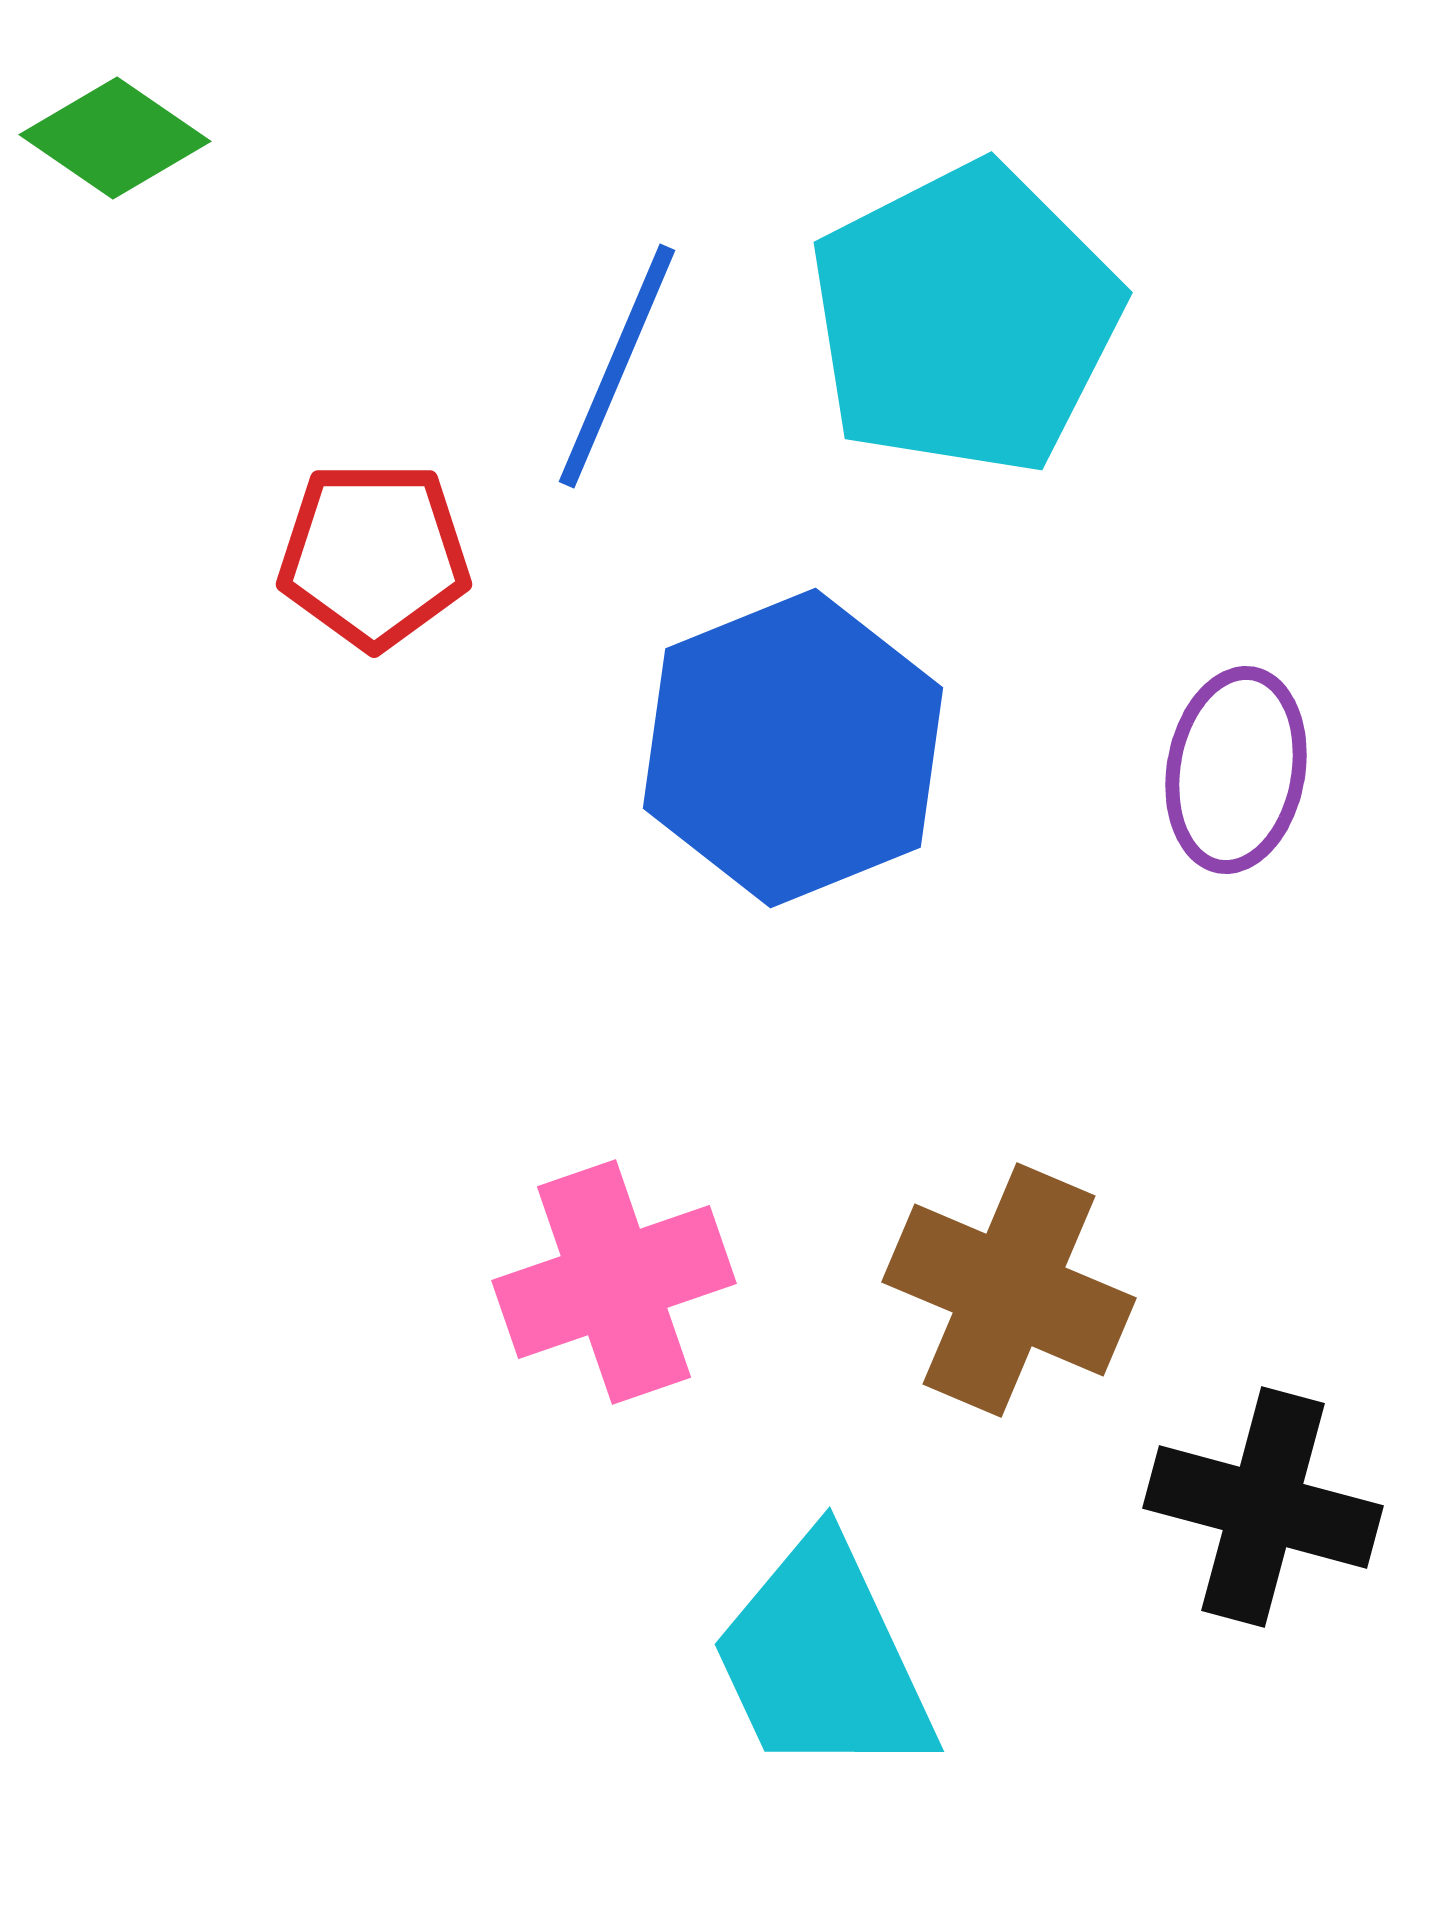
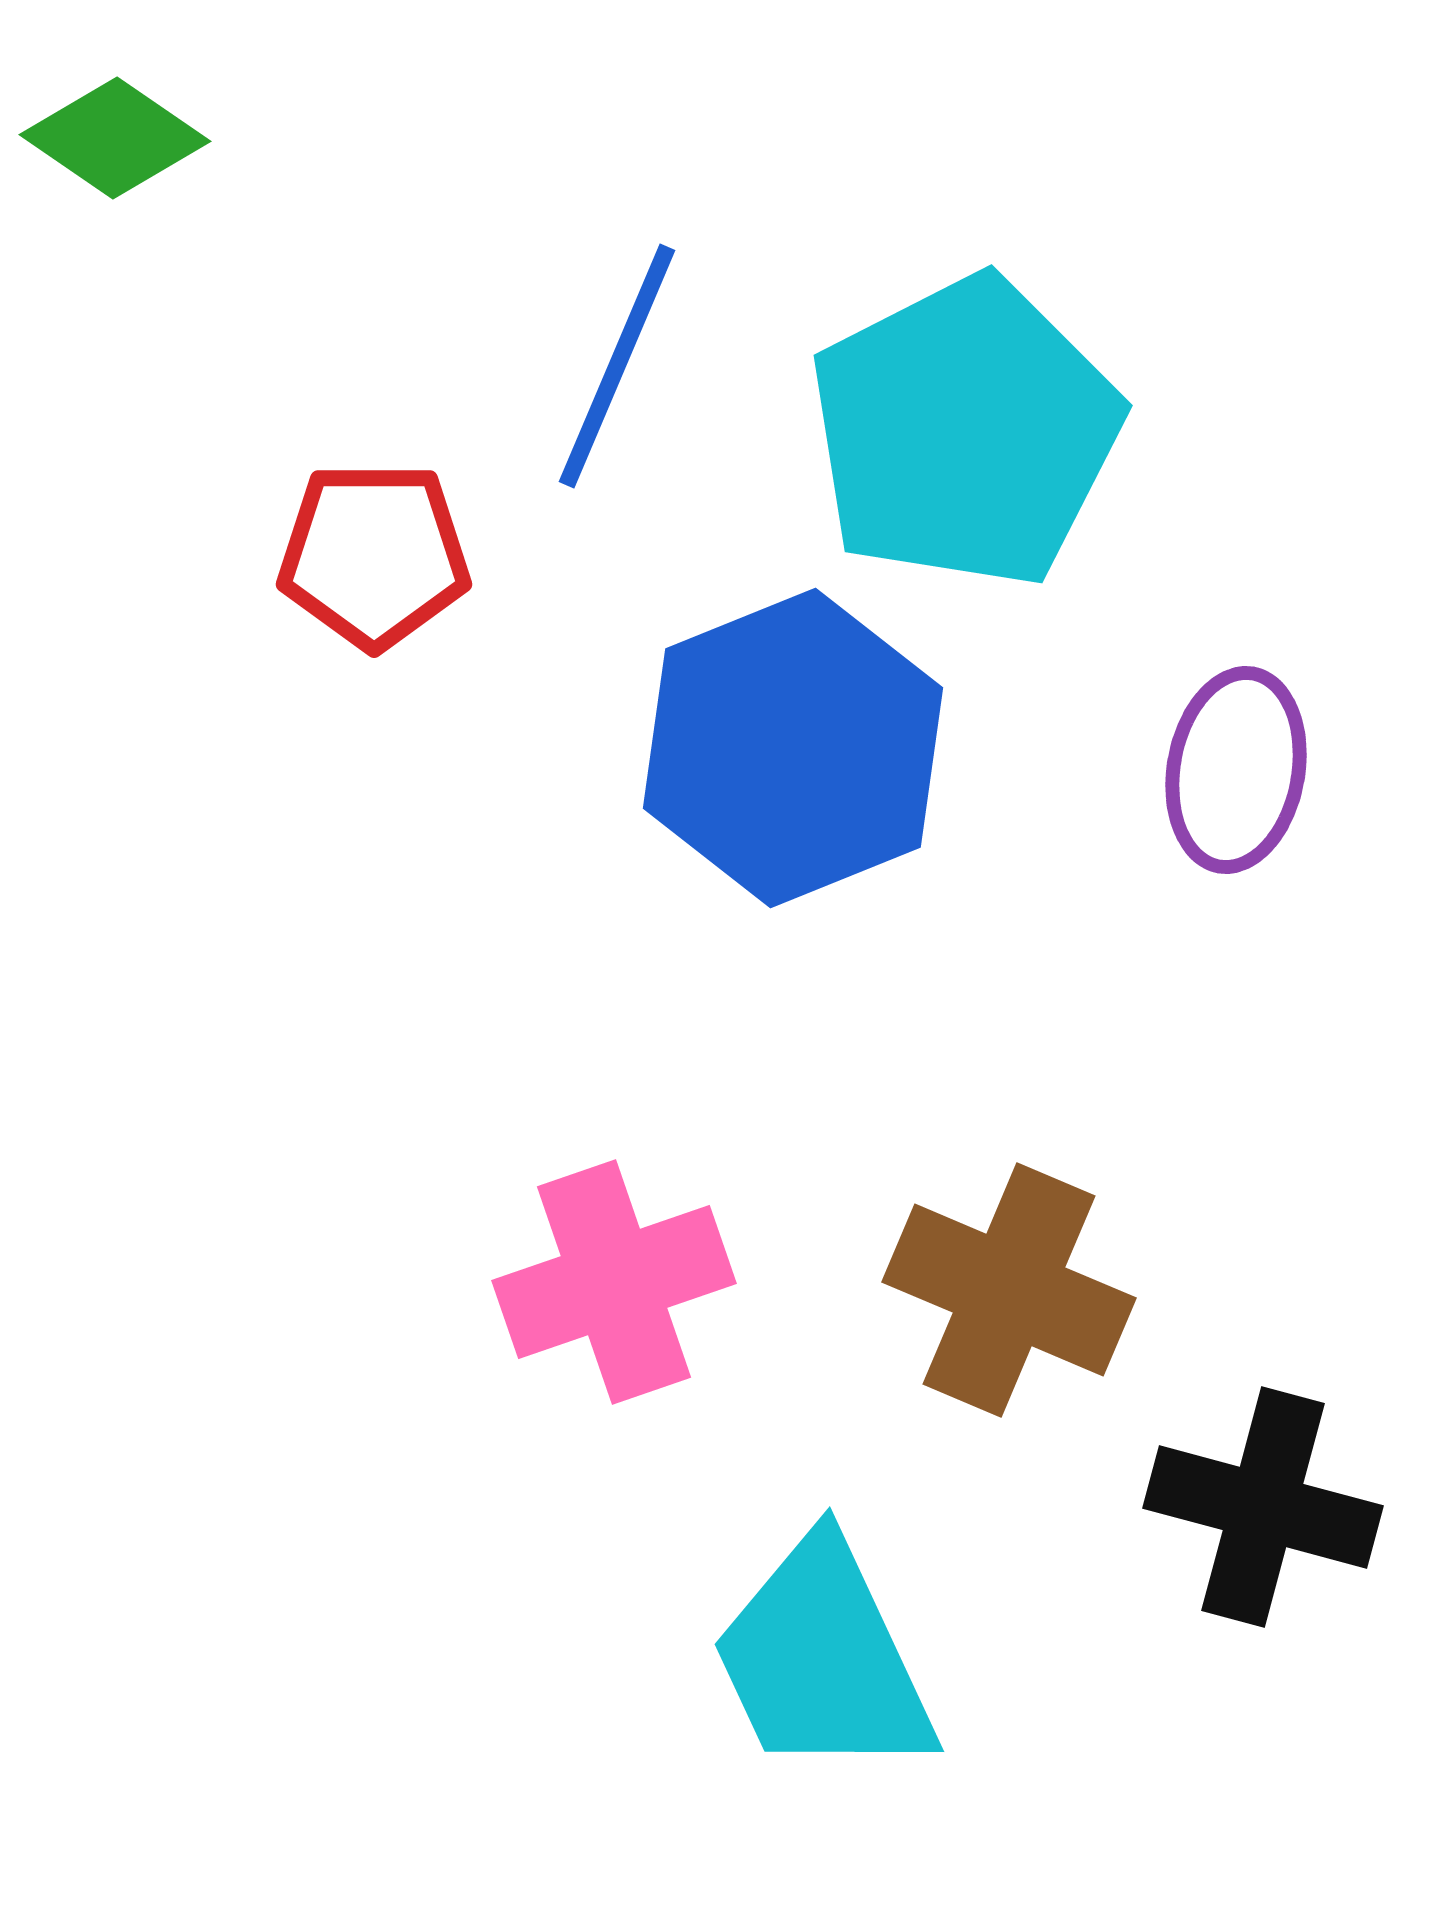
cyan pentagon: moved 113 px down
